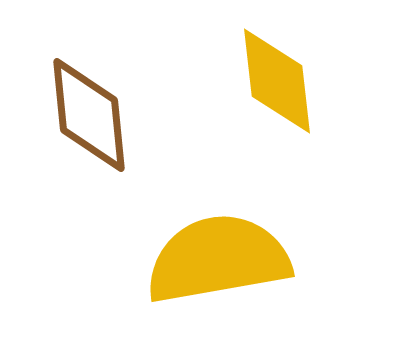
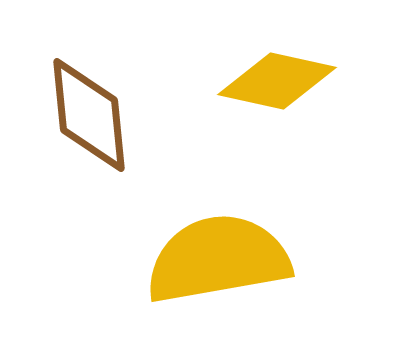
yellow diamond: rotated 71 degrees counterclockwise
